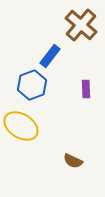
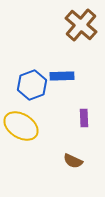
blue rectangle: moved 12 px right, 20 px down; rotated 50 degrees clockwise
purple rectangle: moved 2 px left, 29 px down
